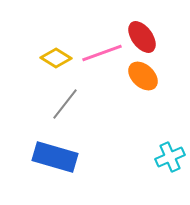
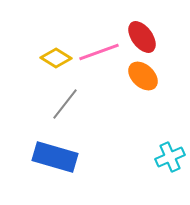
pink line: moved 3 px left, 1 px up
